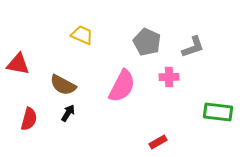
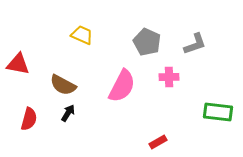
gray L-shape: moved 2 px right, 3 px up
